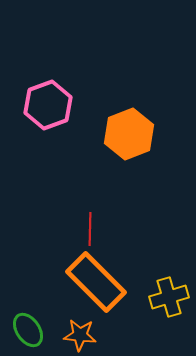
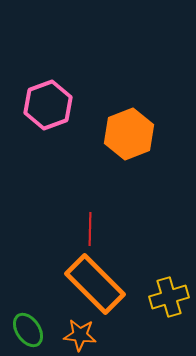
orange rectangle: moved 1 px left, 2 px down
